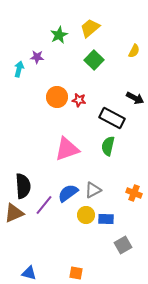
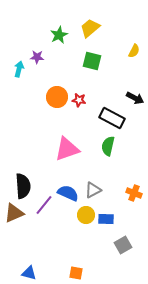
green square: moved 2 px left, 1 px down; rotated 30 degrees counterclockwise
blue semicircle: rotated 60 degrees clockwise
